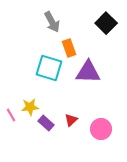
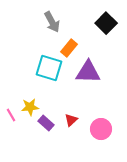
orange rectangle: rotated 60 degrees clockwise
